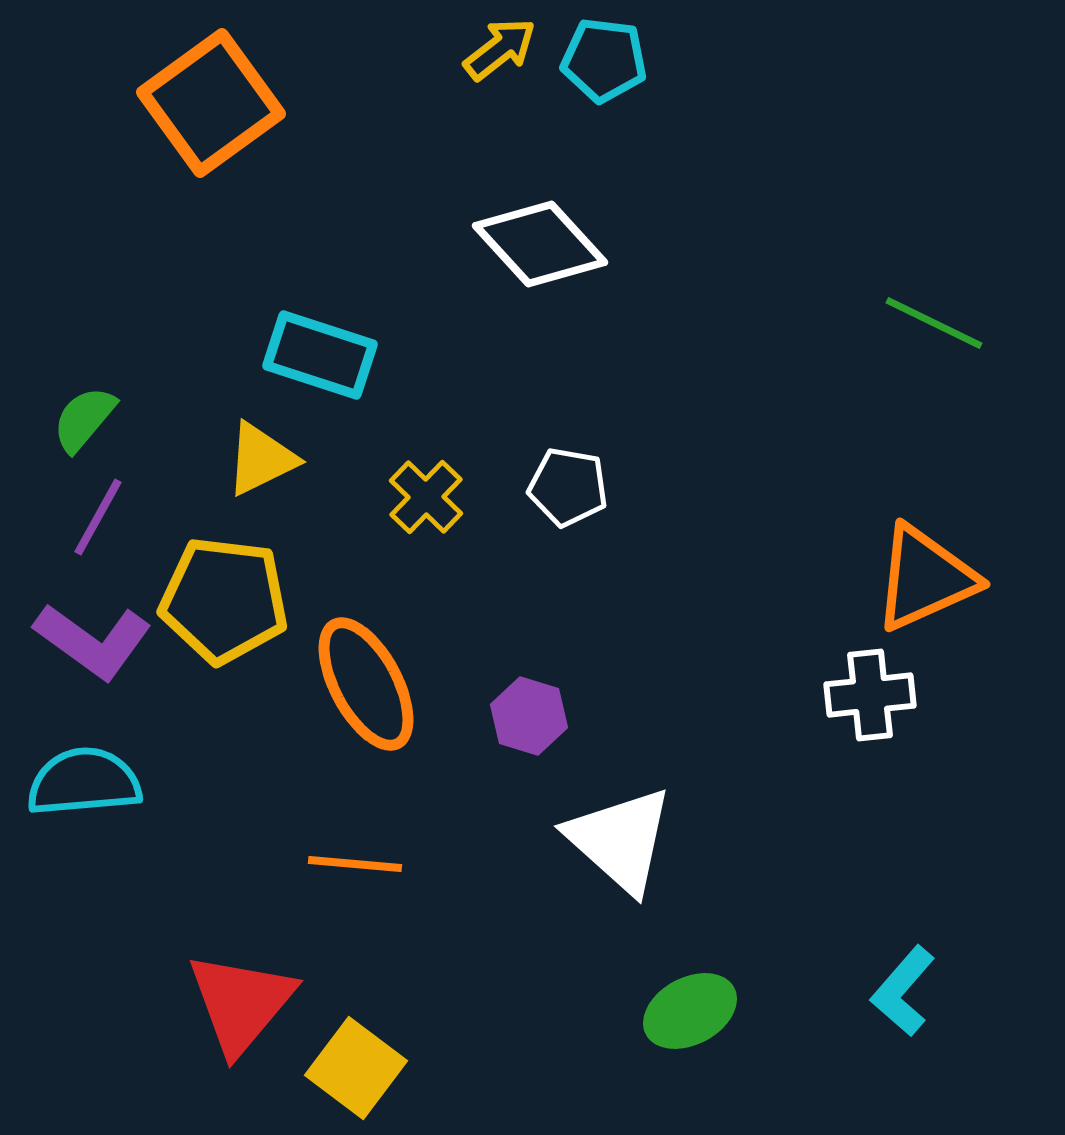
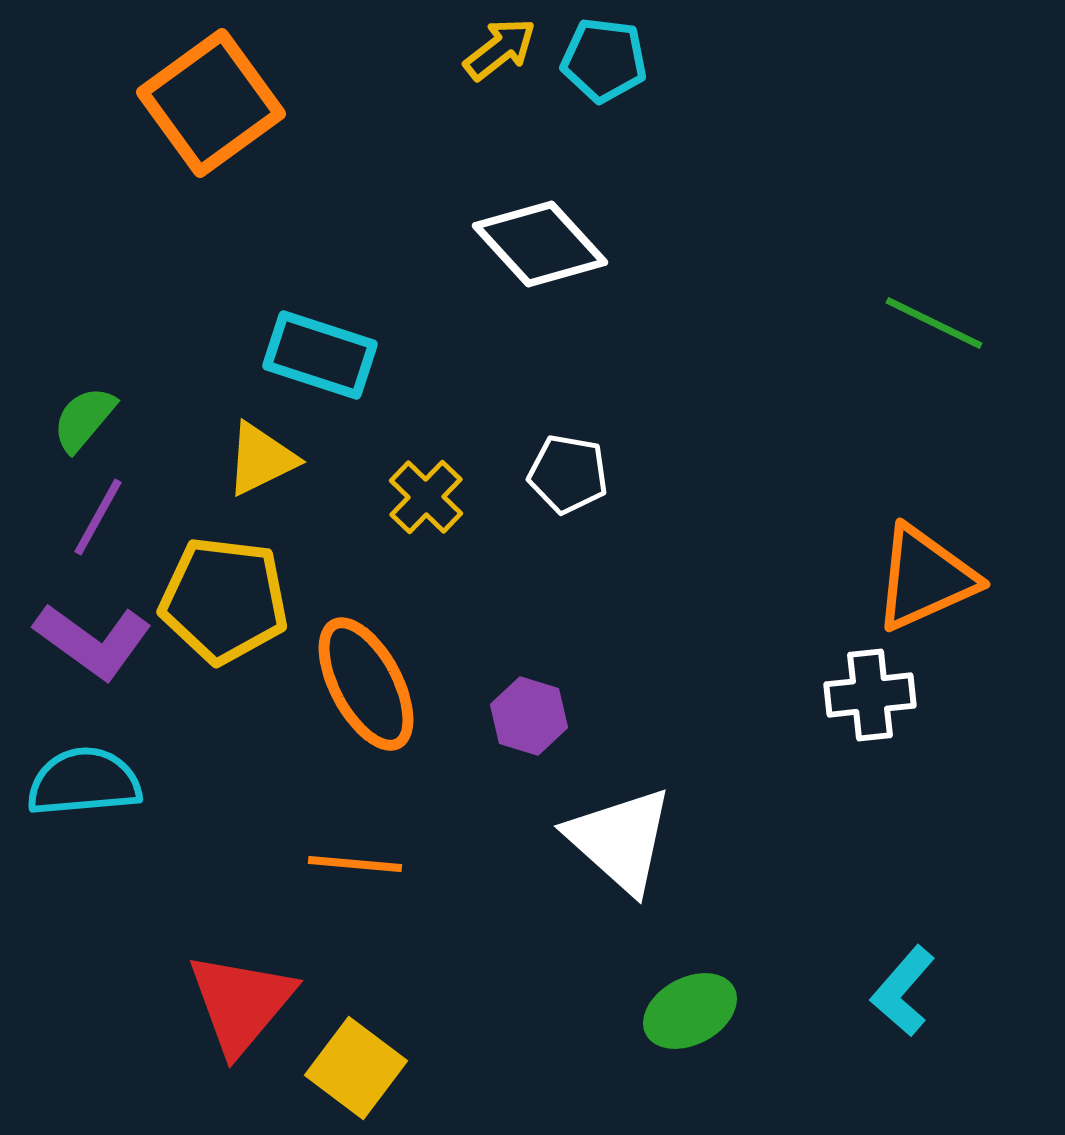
white pentagon: moved 13 px up
